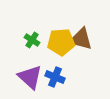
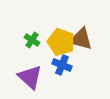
yellow pentagon: rotated 24 degrees clockwise
blue cross: moved 7 px right, 12 px up
